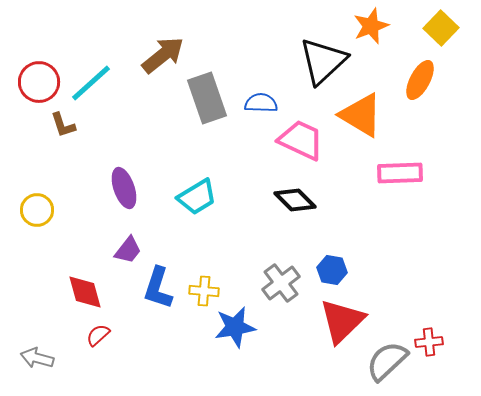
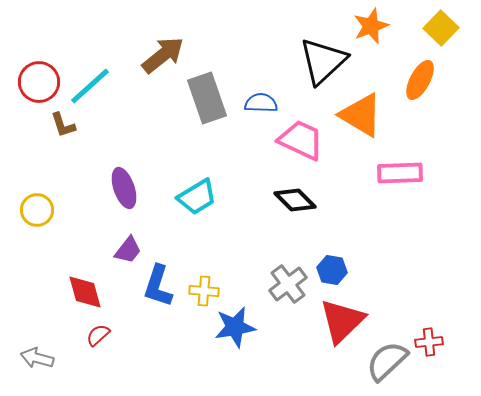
cyan line: moved 1 px left, 3 px down
gray cross: moved 7 px right, 1 px down
blue L-shape: moved 2 px up
